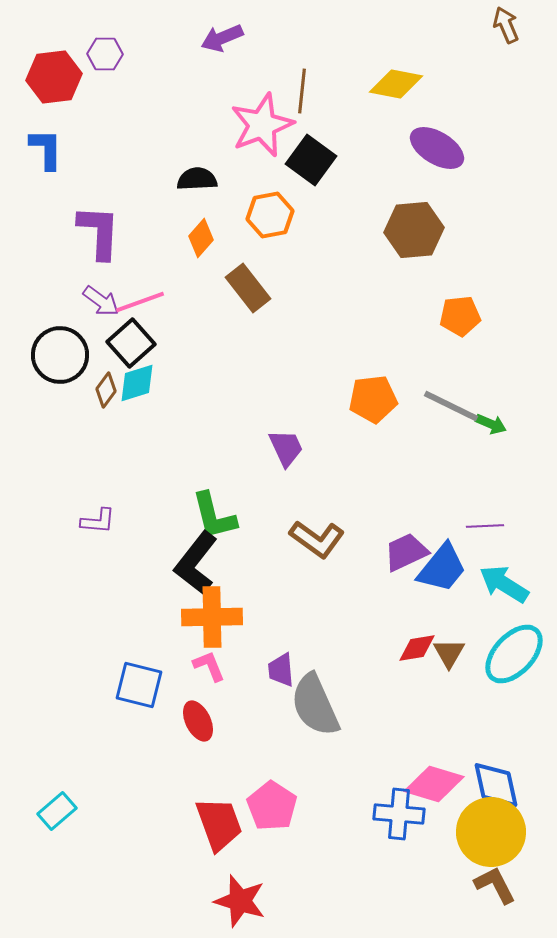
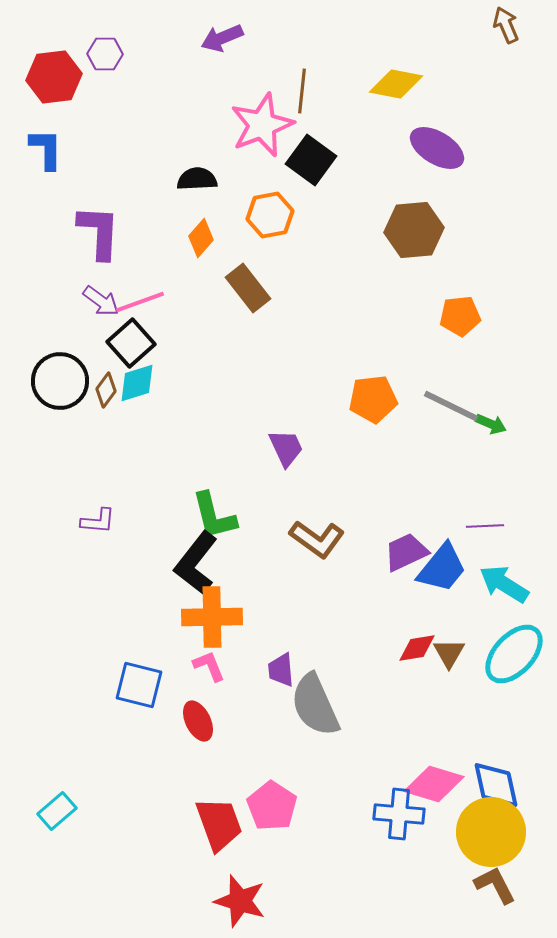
black circle at (60, 355): moved 26 px down
